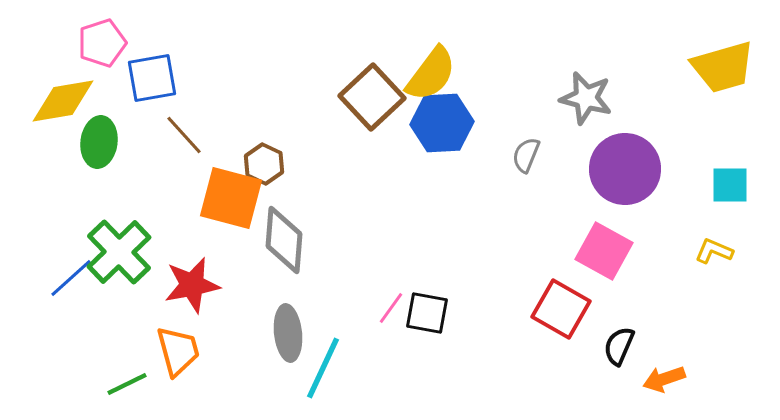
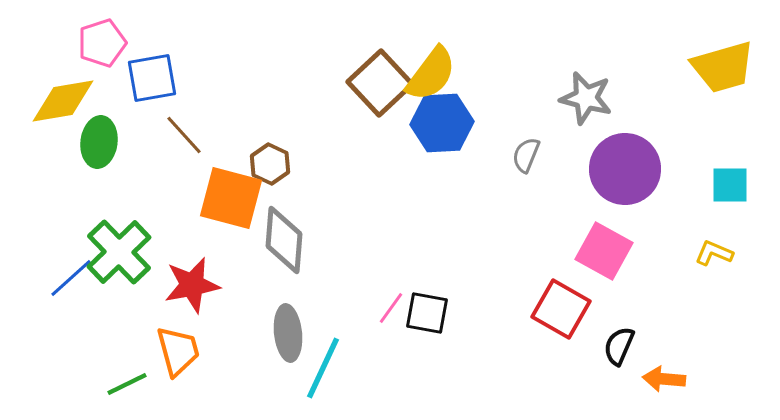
brown square: moved 8 px right, 14 px up
brown hexagon: moved 6 px right
yellow L-shape: moved 2 px down
orange arrow: rotated 24 degrees clockwise
